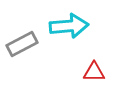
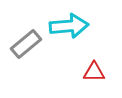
gray rectangle: moved 4 px right; rotated 12 degrees counterclockwise
